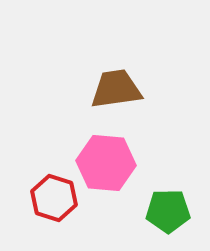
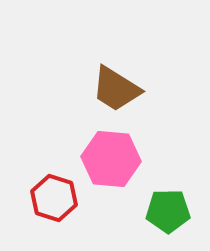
brown trapezoid: rotated 140 degrees counterclockwise
pink hexagon: moved 5 px right, 4 px up
